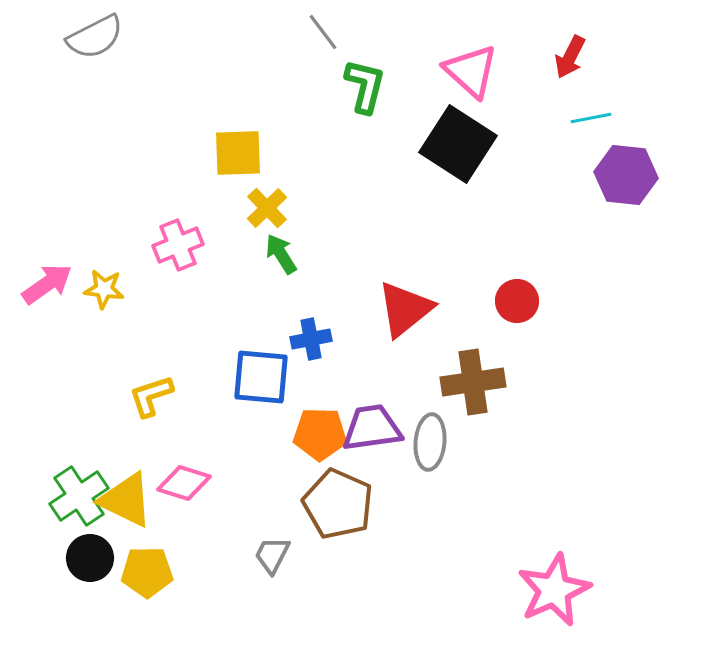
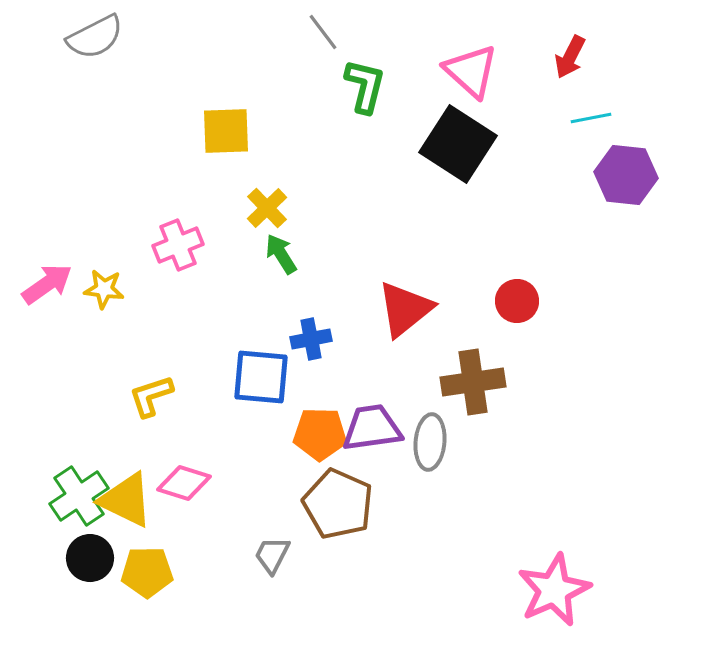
yellow square: moved 12 px left, 22 px up
